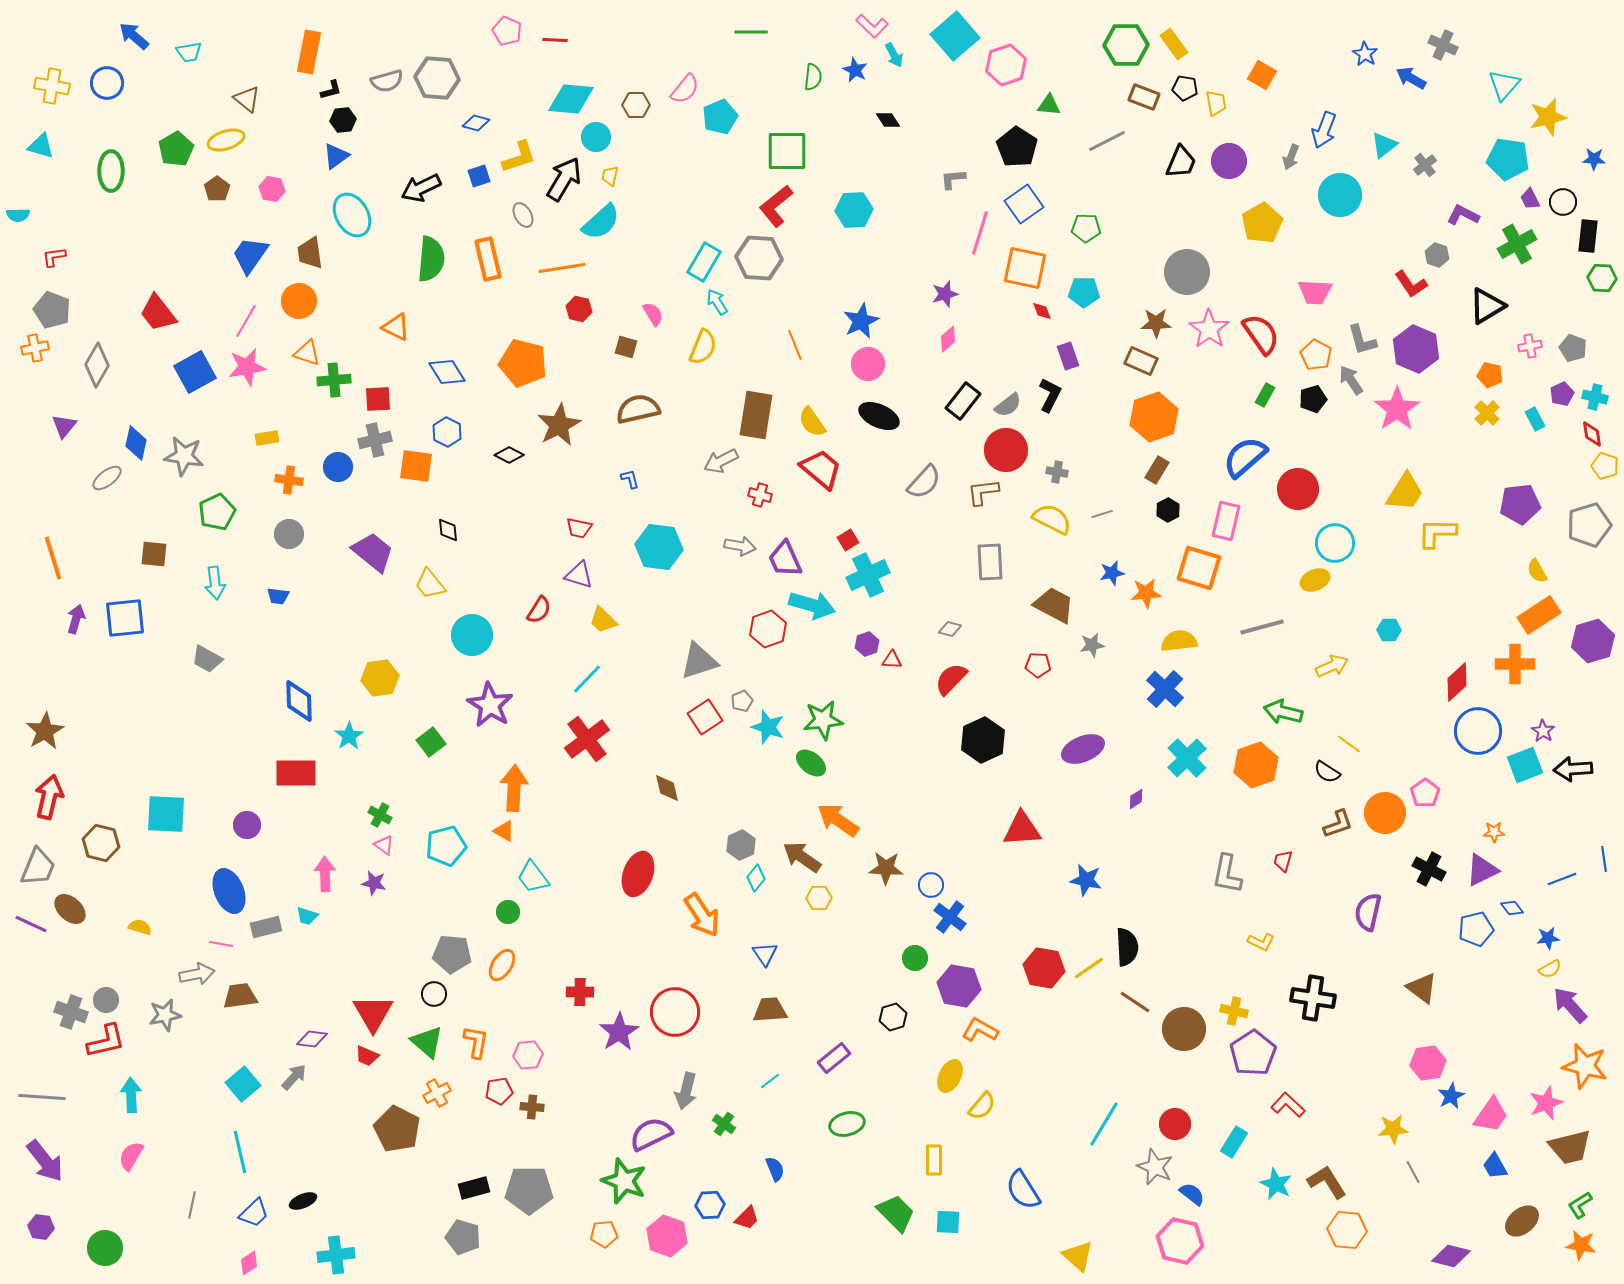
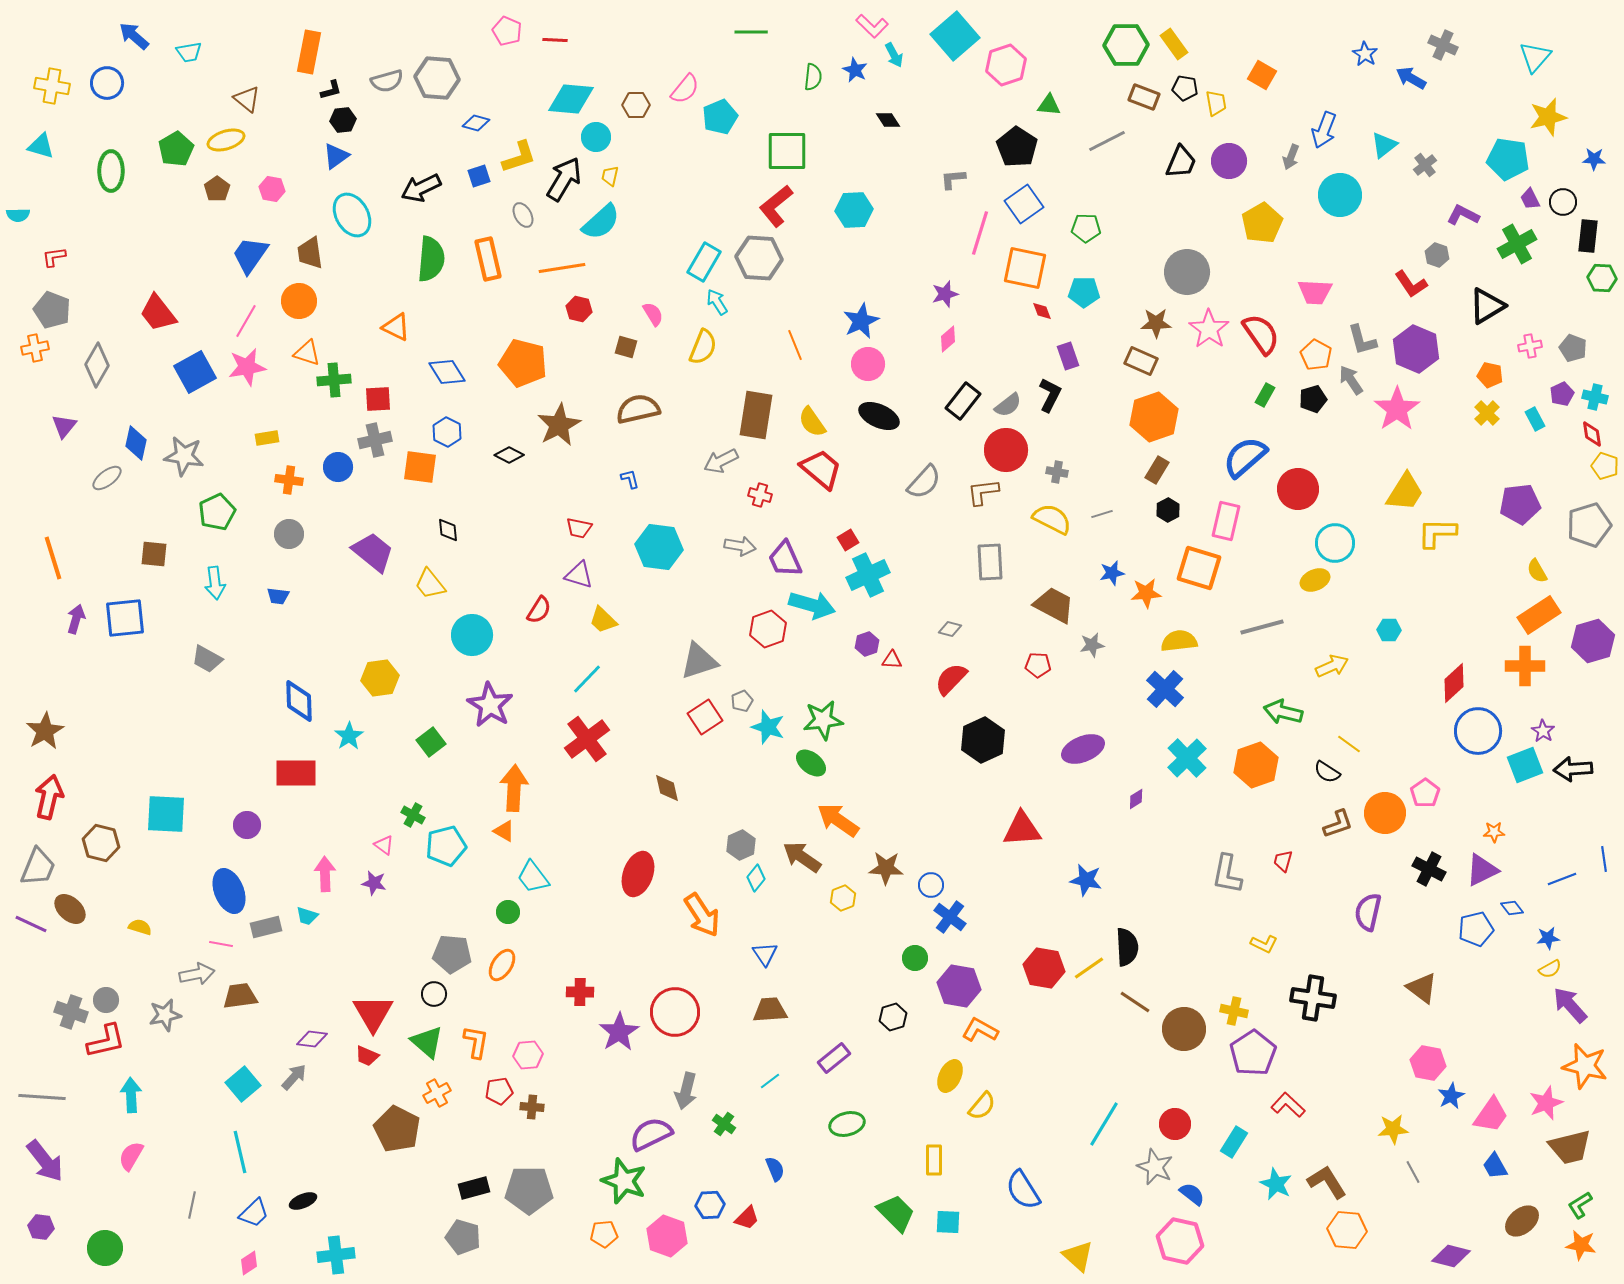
cyan triangle at (1504, 85): moved 31 px right, 28 px up
orange square at (416, 466): moved 4 px right, 1 px down
orange cross at (1515, 664): moved 10 px right, 2 px down
red diamond at (1457, 682): moved 3 px left, 1 px down
green cross at (380, 815): moved 33 px right
yellow hexagon at (819, 898): moved 24 px right; rotated 20 degrees counterclockwise
yellow L-shape at (1261, 942): moved 3 px right, 2 px down
pink hexagon at (1428, 1063): rotated 20 degrees clockwise
